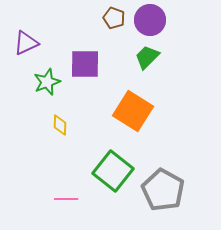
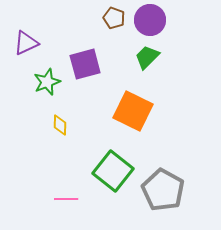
purple square: rotated 16 degrees counterclockwise
orange square: rotated 6 degrees counterclockwise
